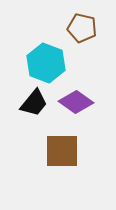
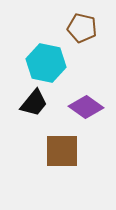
cyan hexagon: rotated 9 degrees counterclockwise
purple diamond: moved 10 px right, 5 px down
